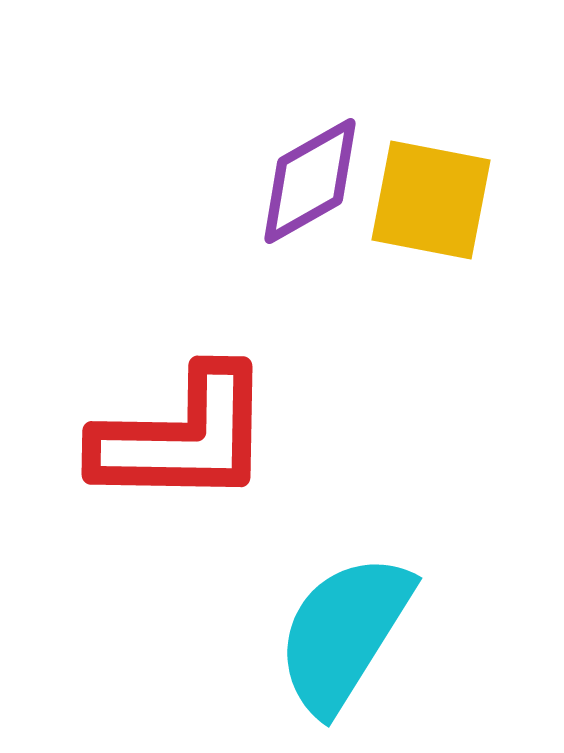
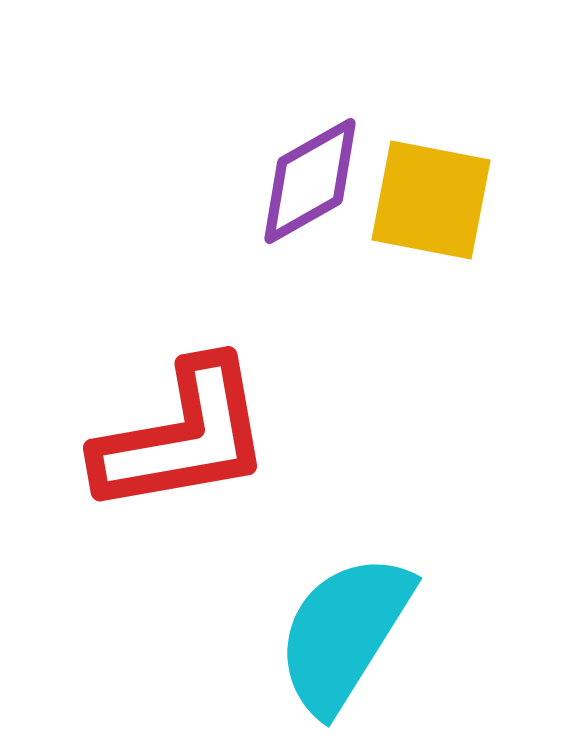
red L-shape: rotated 11 degrees counterclockwise
